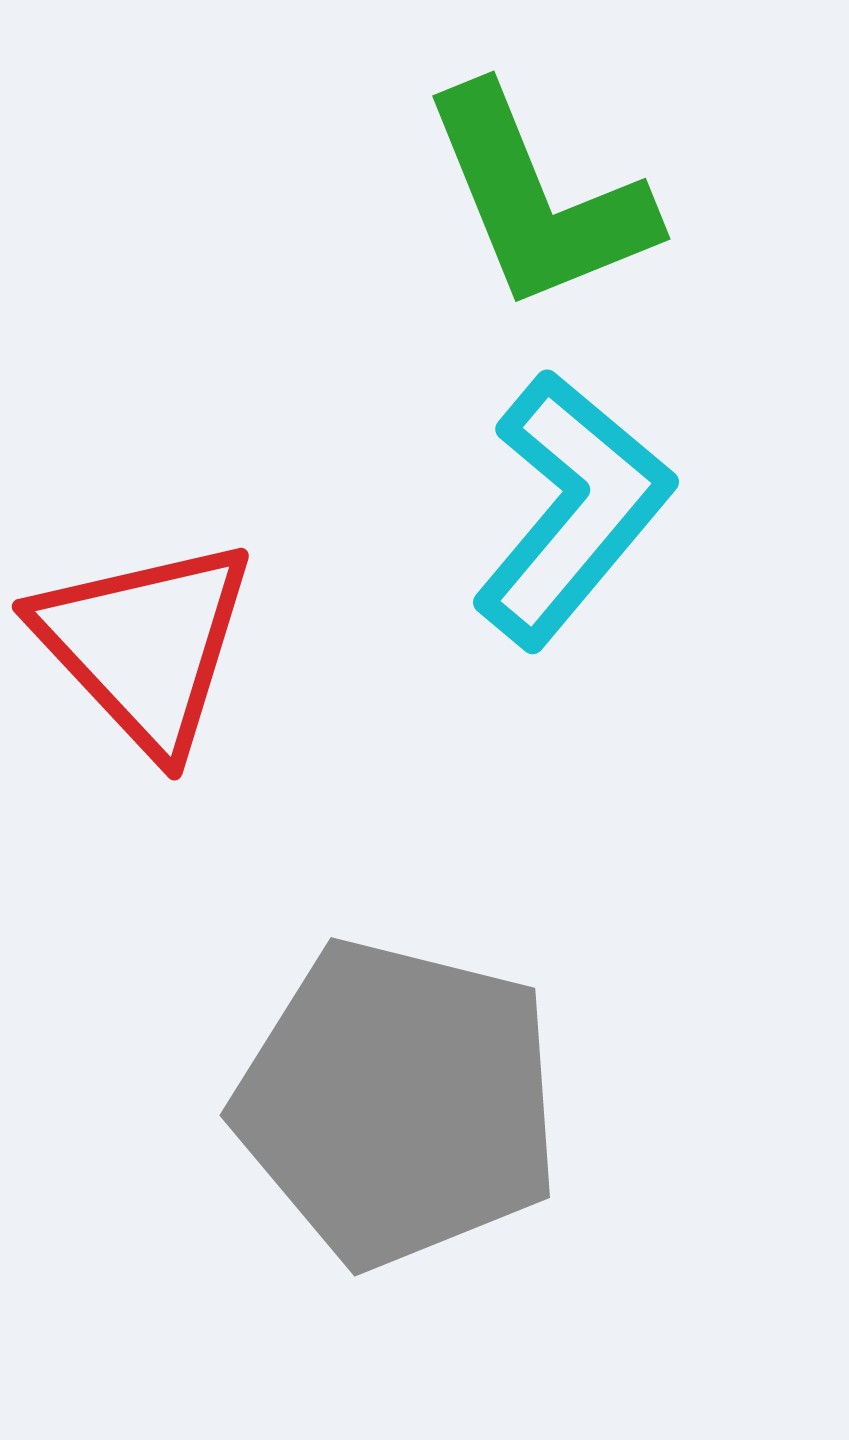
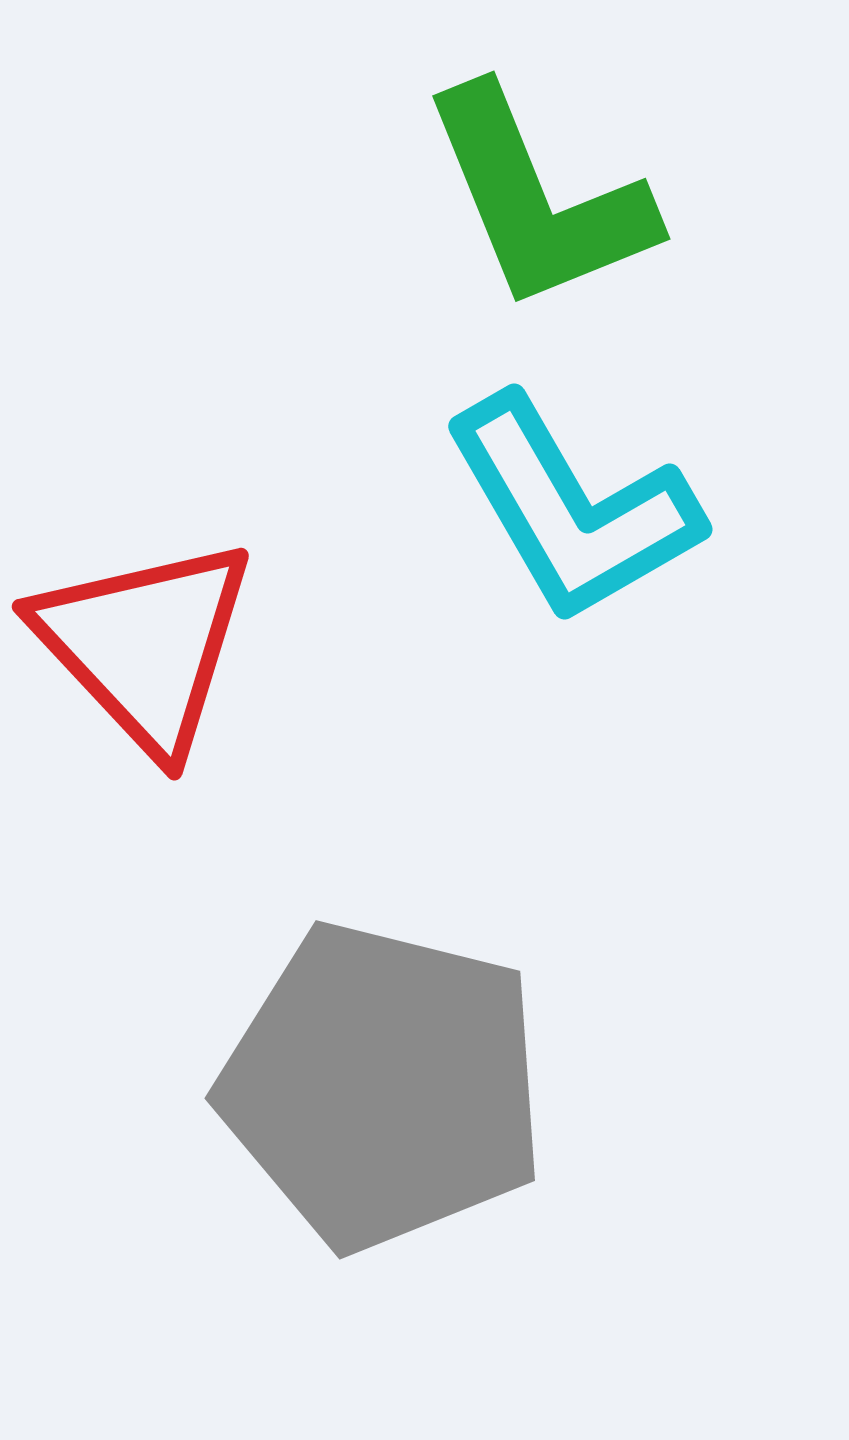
cyan L-shape: rotated 110 degrees clockwise
gray pentagon: moved 15 px left, 17 px up
